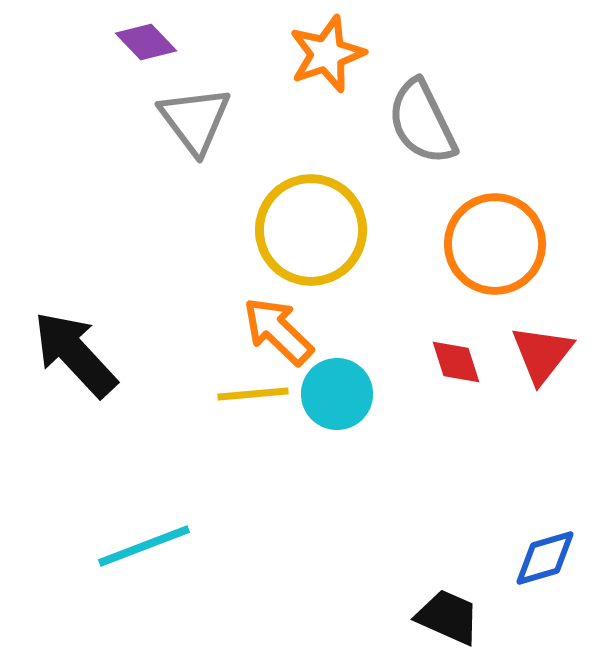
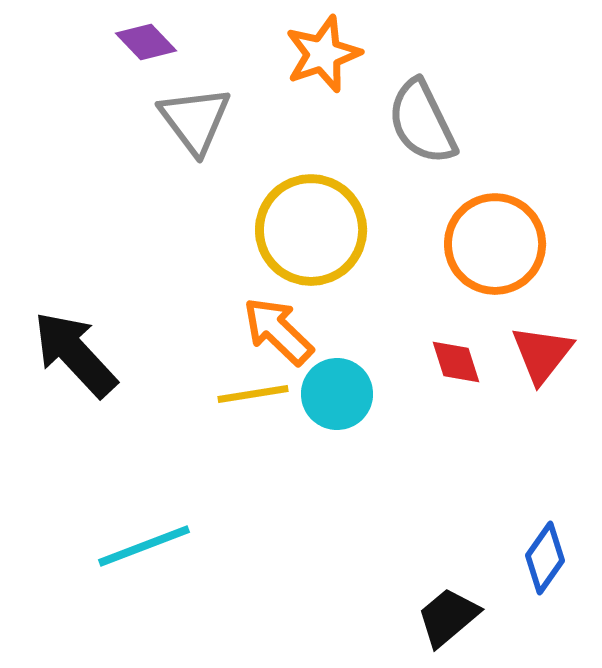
orange star: moved 4 px left
yellow line: rotated 4 degrees counterclockwise
blue diamond: rotated 38 degrees counterclockwise
black trapezoid: rotated 64 degrees counterclockwise
